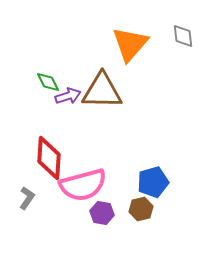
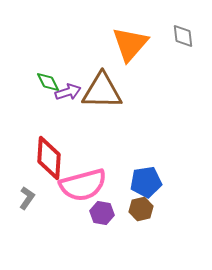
purple arrow: moved 4 px up
blue pentagon: moved 7 px left; rotated 8 degrees clockwise
